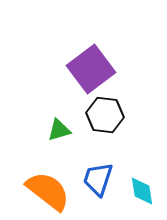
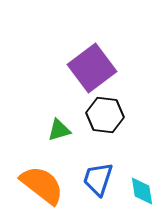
purple square: moved 1 px right, 1 px up
orange semicircle: moved 6 px left, 6 px up
